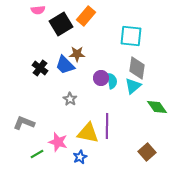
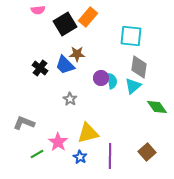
orange rectangle: moved 2 px right, 1 px down
black square: moved 4 px right
gray diamond: moved 2 px right, 1 px up
purple line: moved 3 px right, 30 px down
yellow triangle: rotated 25 degrees counterclockwise
pink star: rotated 18 degrees clockwise
blue star: rotated 16 degrees counterclockwise
